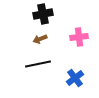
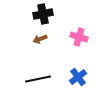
pink cross: rotated 24 degrees clockwise
black line: moved 15 px down
blue cross: moved 3 px right, 1 px up
